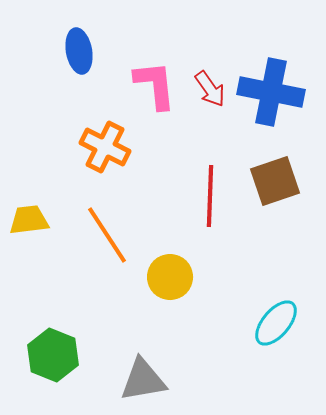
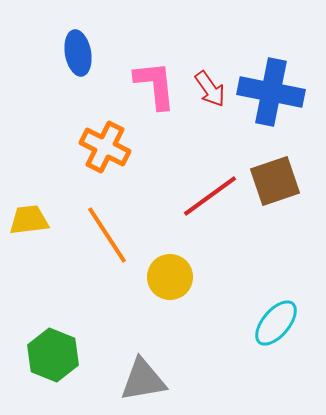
blue ellipse: moved 1 px left, 2 px down
red line: rotated 52 degrees clockwise
